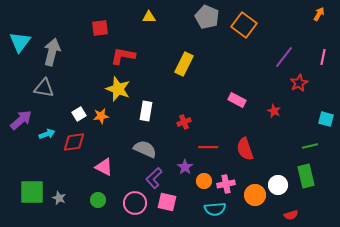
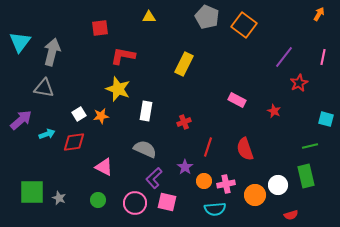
red line at (208, 147): rotated 72 degrees counterclockwise
